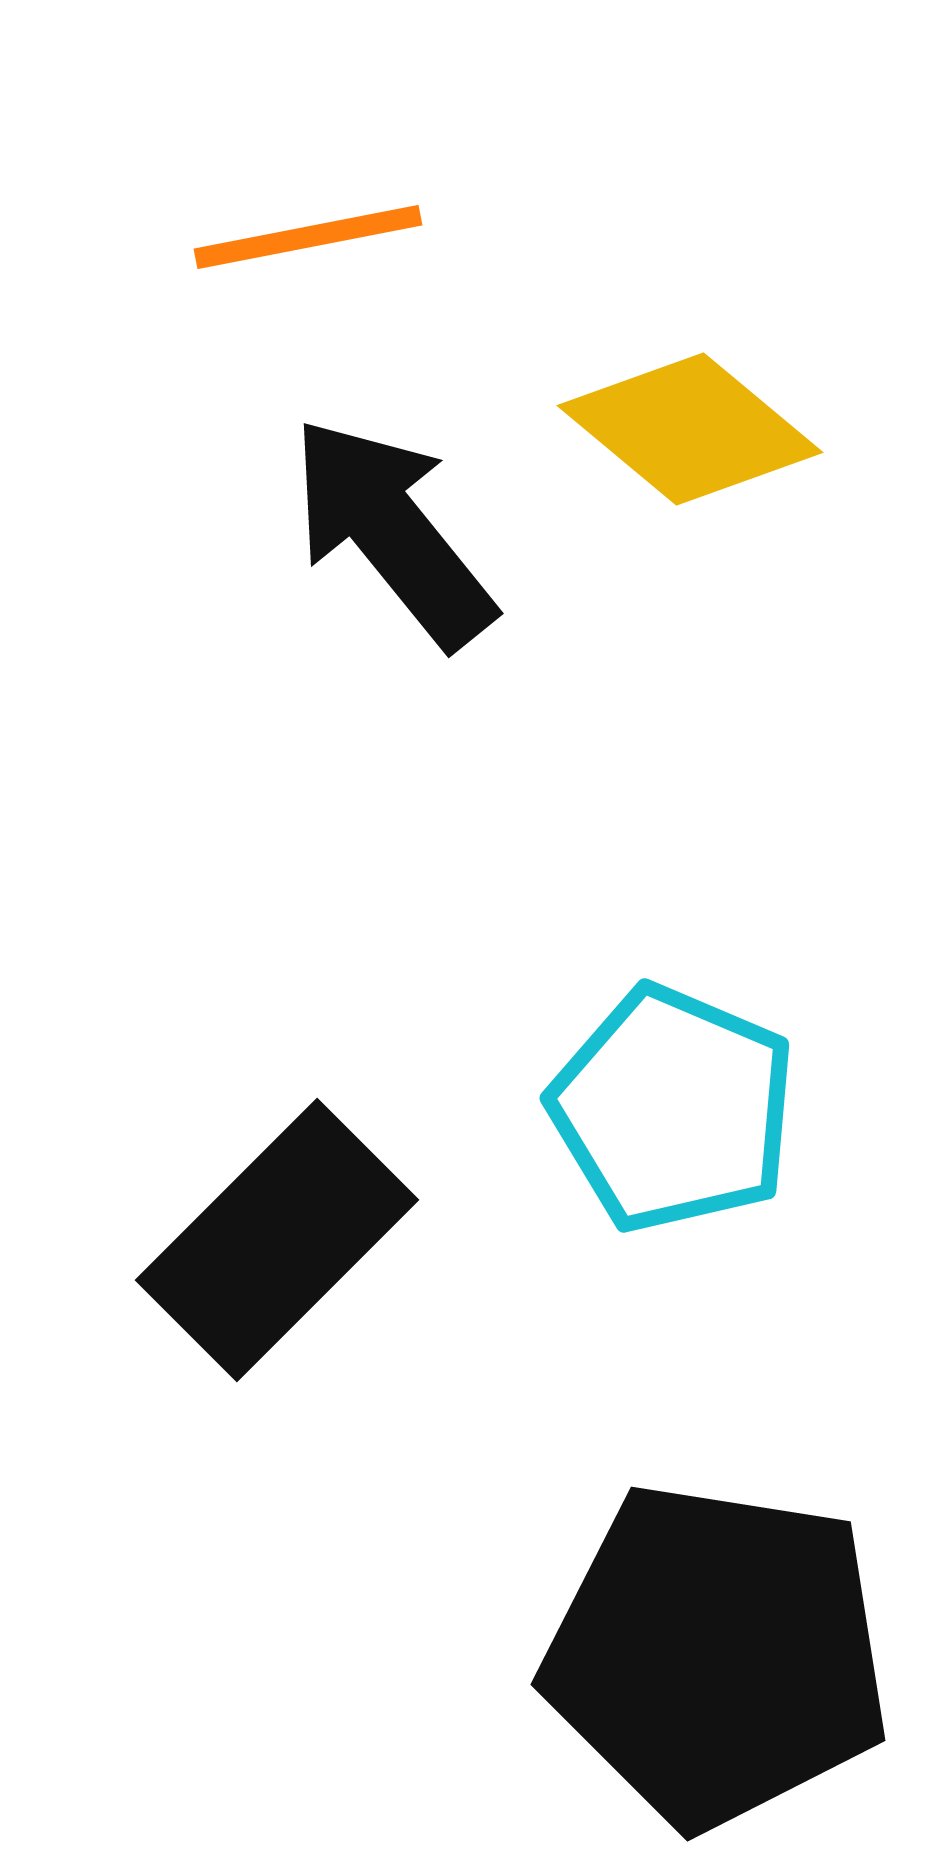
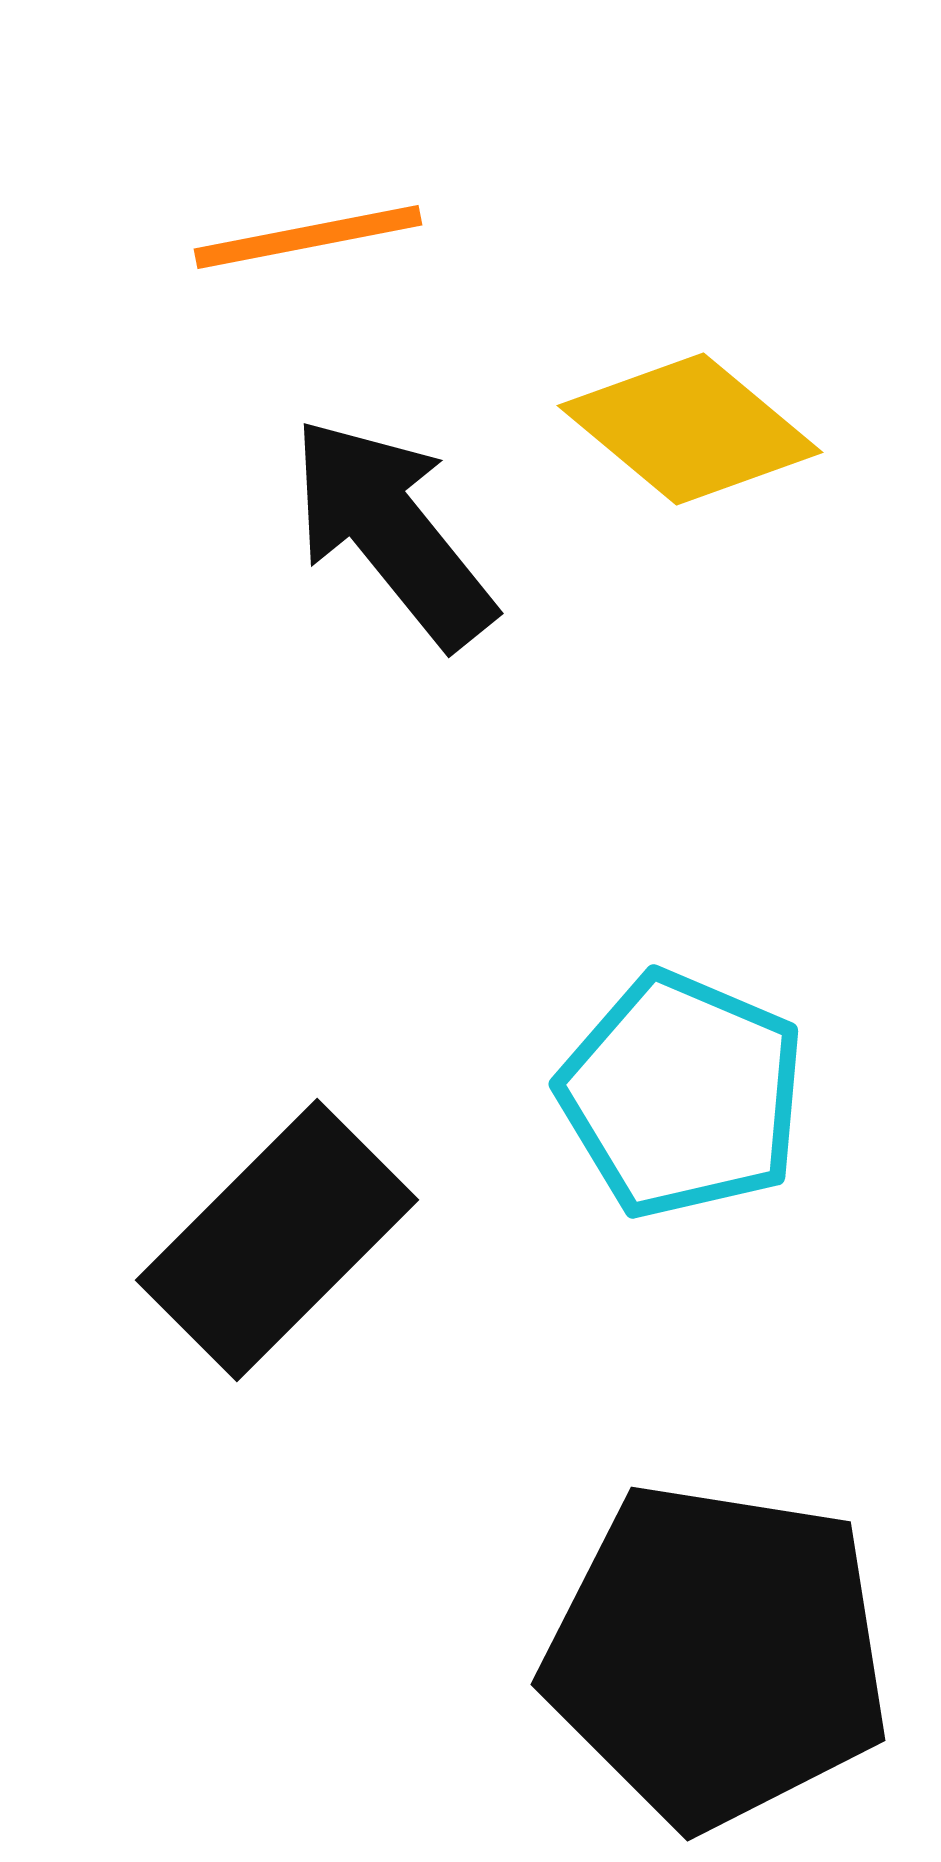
cyan pentagon: moved 9 px right, 14 px up
